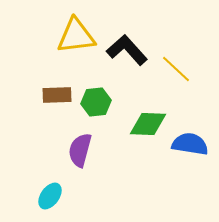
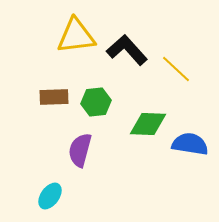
brown rectangle: moved 3 px left, 2 px down
